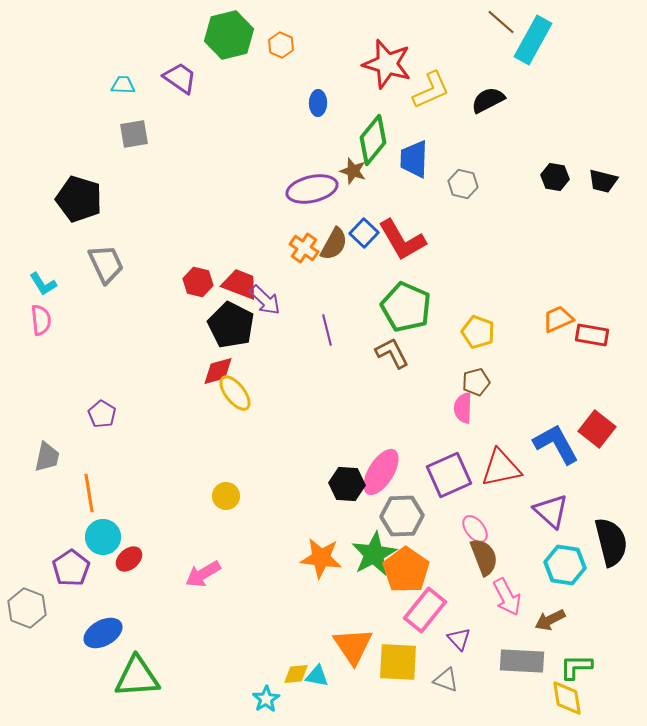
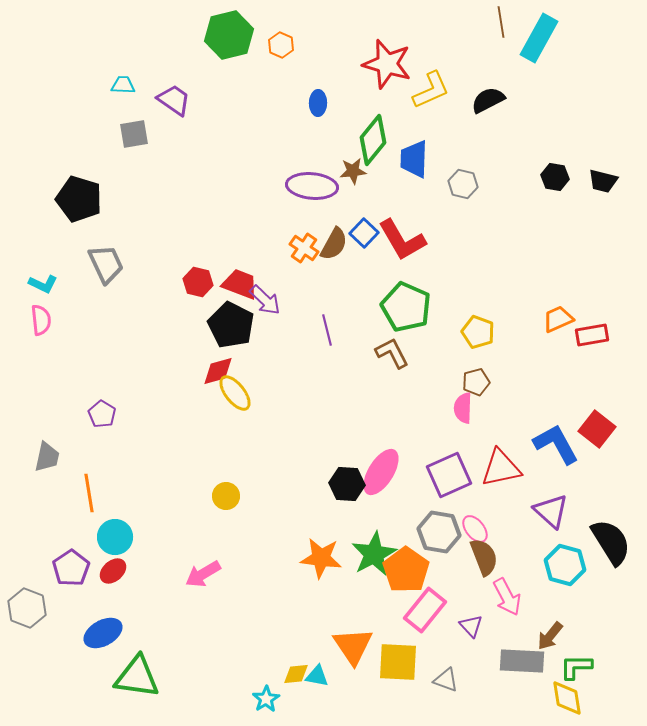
brown line at (501, 22): rotated 40 degrees clockwise
cyan rectangle at (533, 40): moved 6 px right, 2 px up
purple trapezoid at (180, 78): moved 6 px left, 22 px down
brown star at (353, 171): rotated 24 degrees counterclockwise
purple ellipse at (312, 189): moved 3 px up; rotated 18 degrees clockwise
cyan L-shape at (43, 284): rotated 32 degrees counterclockwise
red rectangle at (592, 335): rotated 20 degrees counterclockwise
gray hexagon at (402, 516): moved 37 px right, 16 px down; rotated 12 degrees clockwise
cyan circle at (103, 537): moved 12 px right
black semicircle at (611, 542): rotated 18 degrees counterclockwise
red ellipse at (129, 559): moved 16 px left, 12 px down
cyan hexagon at (565, 565): rotated 6 degrees clockwise
brown arrow at (550, 620): moved 16 px down; rotated 24 degrees counterclockwise
purple triangle at (459, 639): moved 12 px right, 13 px up
green triangle at (137, 677): rotated 12 degrees clockwise
